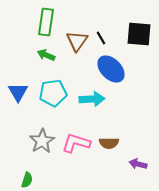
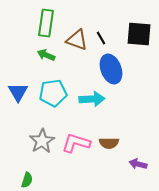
green rectangle: moved 1 px down
brown triangle: moved 1 px up; rotated 45 degrees counterclockwise
blue ellipse: rotated 24 degrees clockwise
